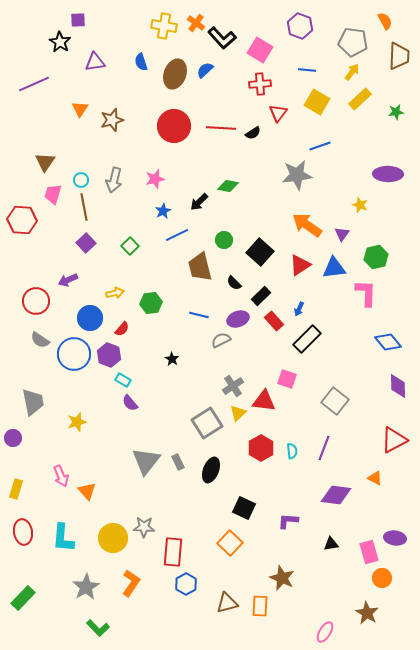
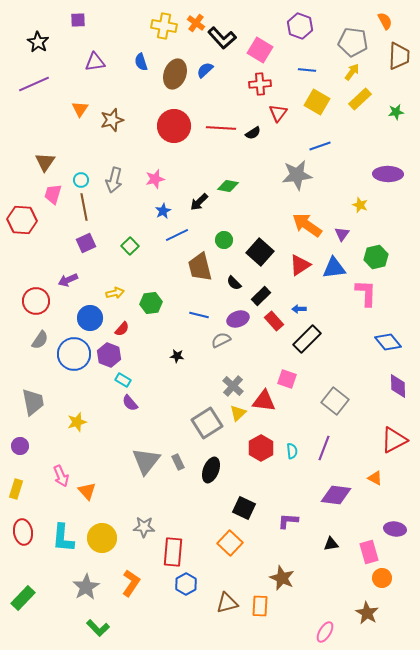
black star at (60, 42): moved 22 px left
purple square at (86, 243): rotated 18 degrees clockwise
blue arrow at (299, 309): rotated 64 degrees clockwise
gray semicircle at (40, 340): rotated 90 degrees counterclockwise
black star at (172, 359): moved 5 px right, 3 px up; rotated 24 degrees counterclockwise
gray cross at (233, 386): rotated 15 degrees counterclockwise
purple circle at (13, 438): moved 7 px right, 8 px down
yellow circle at (113, 538): moved 11 px left
purple ellipse at (395, 538): moved 9 px up
